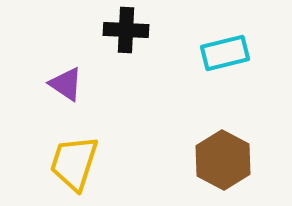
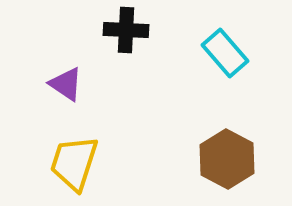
cyan rectangle: rotated 63 degrees clockwise
brown hexagon: moved 4 px right, 1 px up
